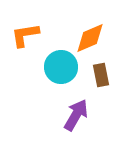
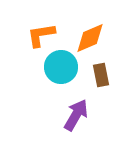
orange L-shape: moved 16 px right
